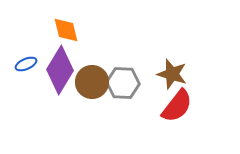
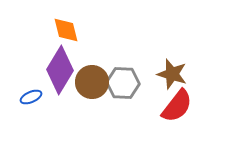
blue ellipse: moved 5 px right, 33 px down
